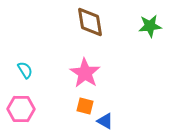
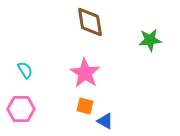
green star: moved 14 px down
